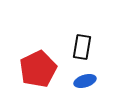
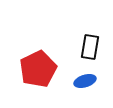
black rectangle: moved 8 px right
